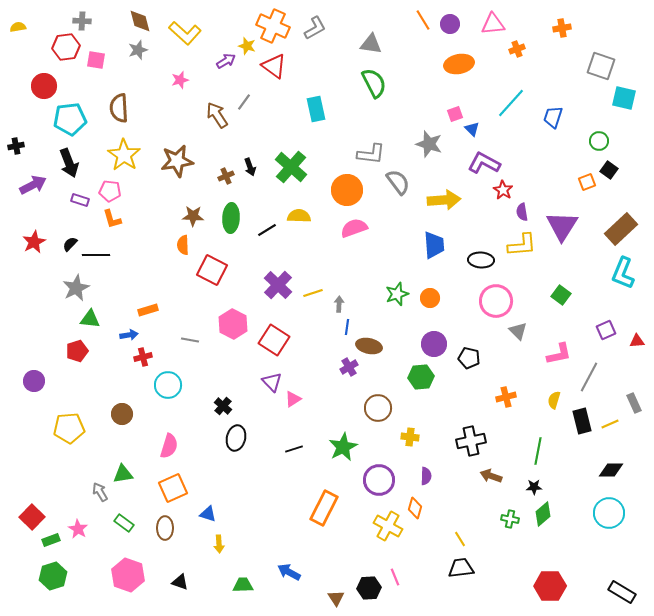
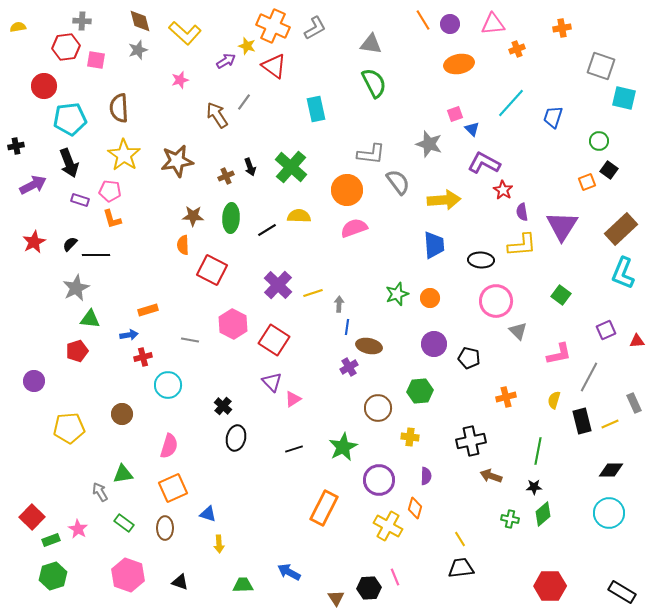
green hexagon at (421, 377): moved 1 px left, 14 px down
